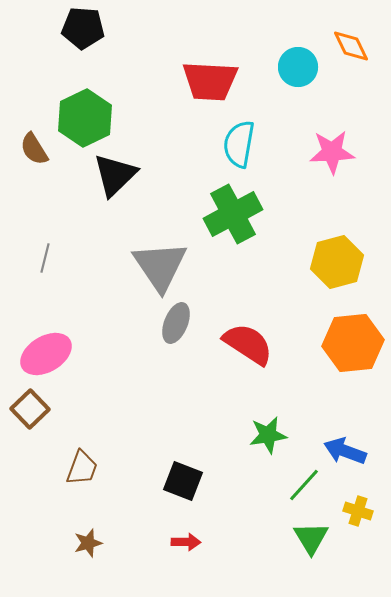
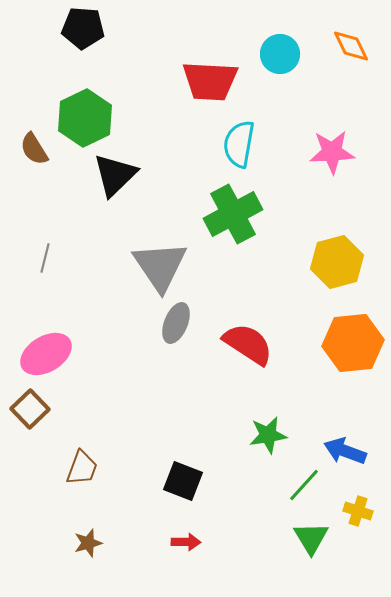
cyan circle: moved 18 px left, 13 px up
